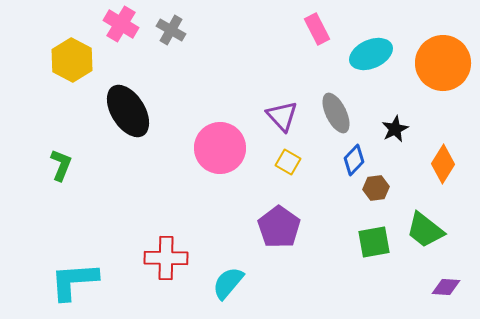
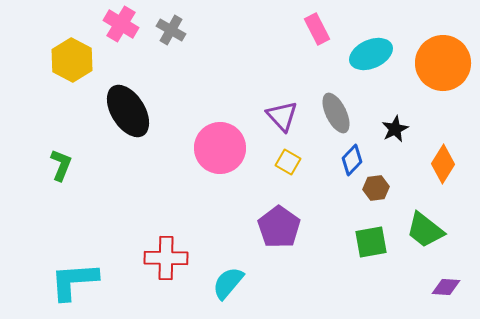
blue diamond: moved 2 px left
green square: moved 3 px left
